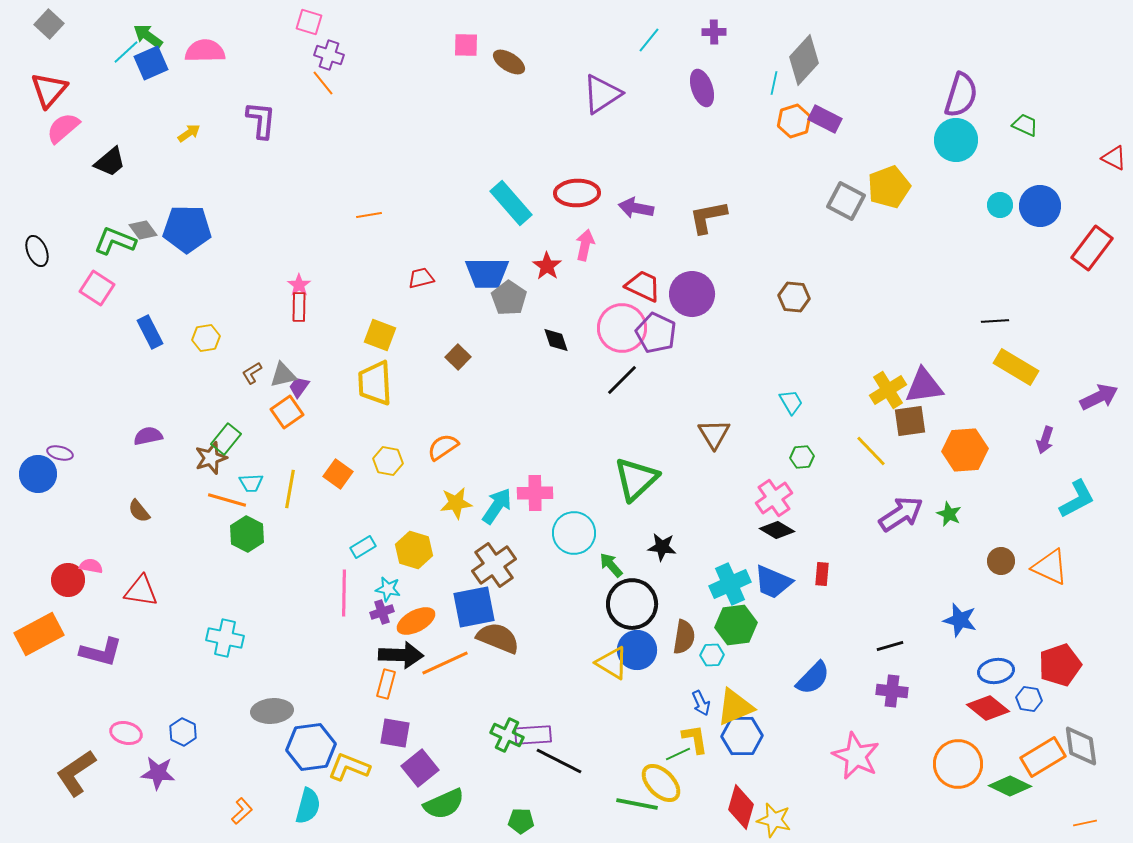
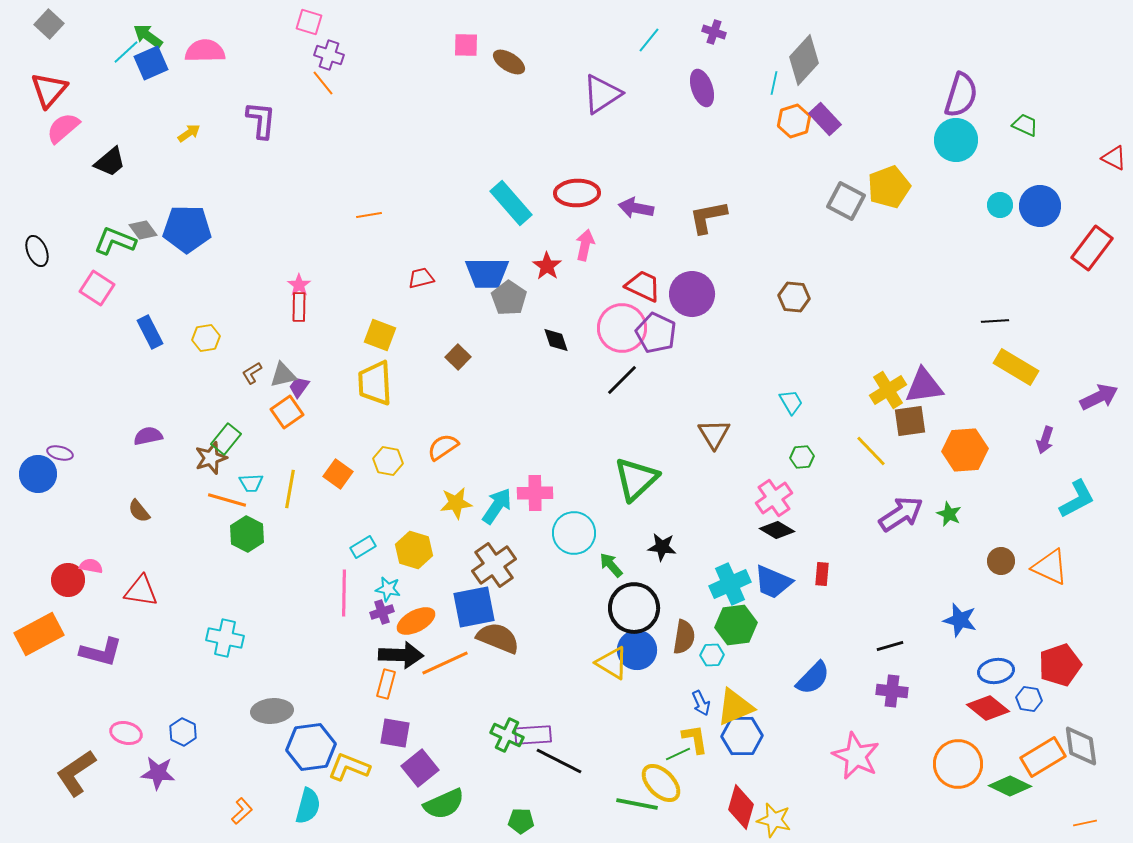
purple cross at (714, 32): rotated 20 degrees clockwise
purple rectangle at (825, 119): rotated 20 degrees clockwise
black circle at (632, 604): moved 2 px right, 4 px down
